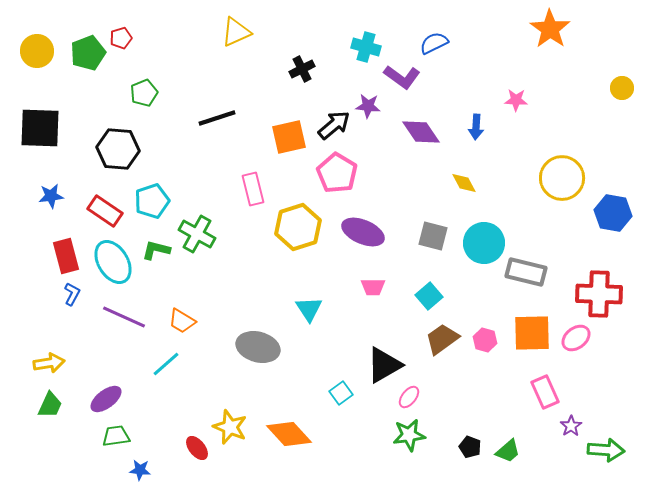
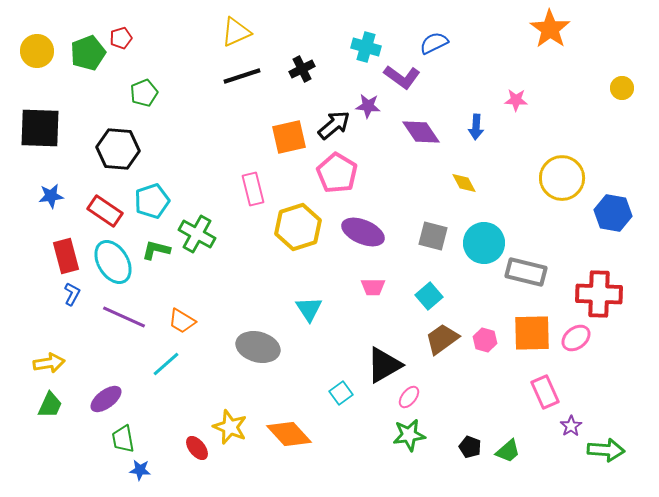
black line at (217, 118): moved 25 px right, 42 px up
green trapezoid at (116, 436): moved 7 px right, 3 px down; rotated 92 degrees counterclockwise
